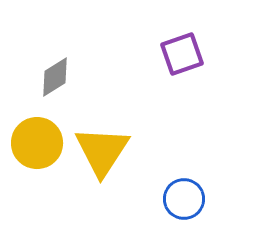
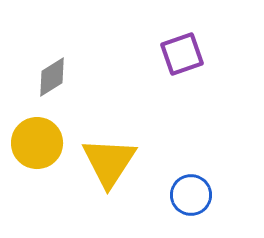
gray diamond: moved 3 px left
yellow triangle: moved 7 px right, 11 px down
blue circle: moved 7 px right, 4 px up
